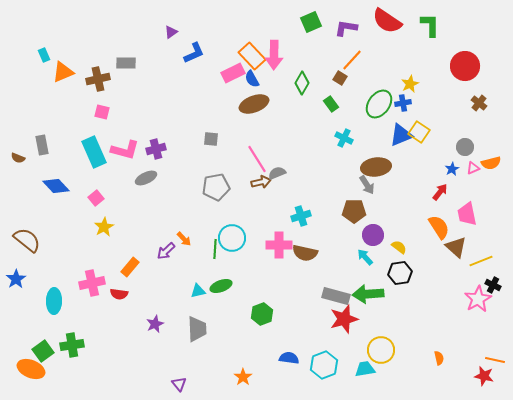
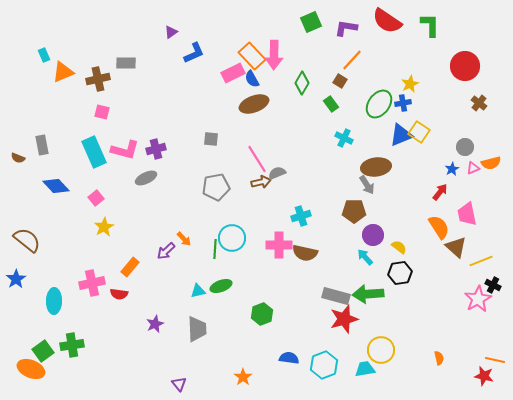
brown square at (340, 78): moved 3 px down
